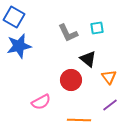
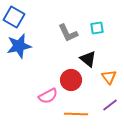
pink semicircle: moved 7 px right, 6 px up
orange line: moved 3 px left, 6 px up
